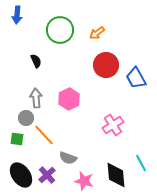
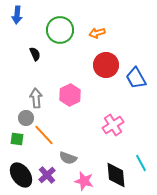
orange arrow: rotated 21 degrees clockwise
black semicircle: moved 1 px left, 7 px up
pink hexagon: moved 1 px right, 4 px up
